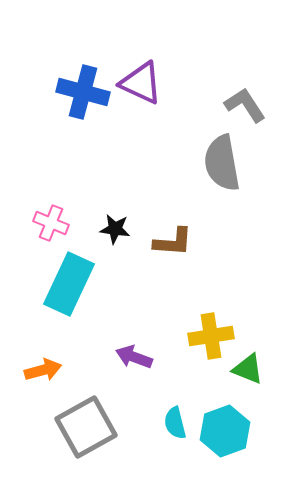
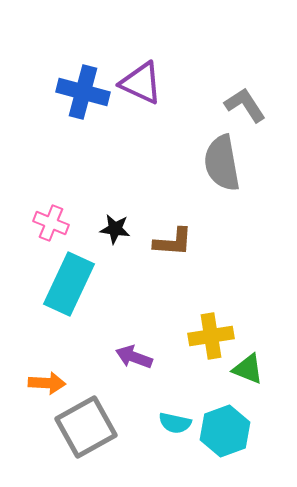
orange arrow: moved 4 px right, 13 px down; rotated 18 degrees clockwise
cyan semicircle: rotated 64 degrees counterclockwise
